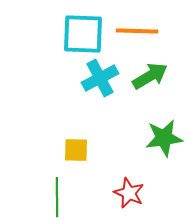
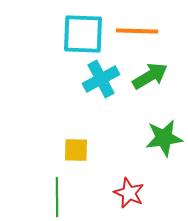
cyan cross: moved 1 px right, 1 px down
